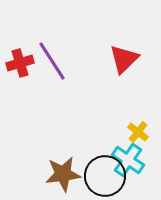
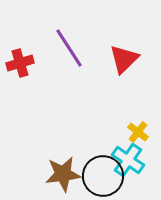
purple line: moved 17 px right, 13 px up
black circle: moved 2 px left
